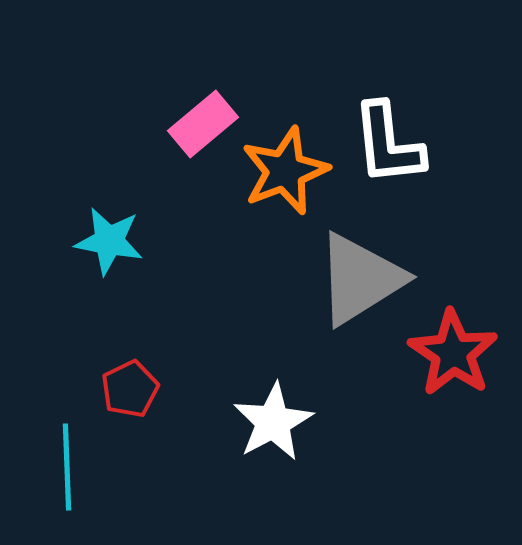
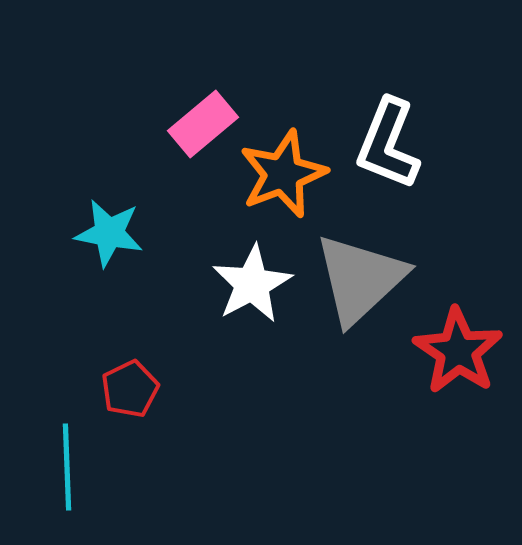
white L-shape: rotated 28 degrees clockwise
orange star: moved 2 px left, 3 px down
cyan star: moved 8 px up
gray triangle: rotated 11 degrees counterclockwise
red star: moved 5 px right, 2 px up
white star: moved 21 px left, 138 px up
